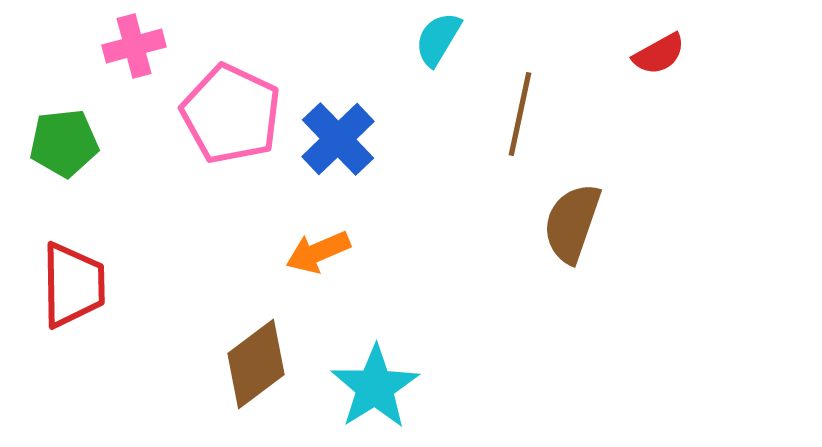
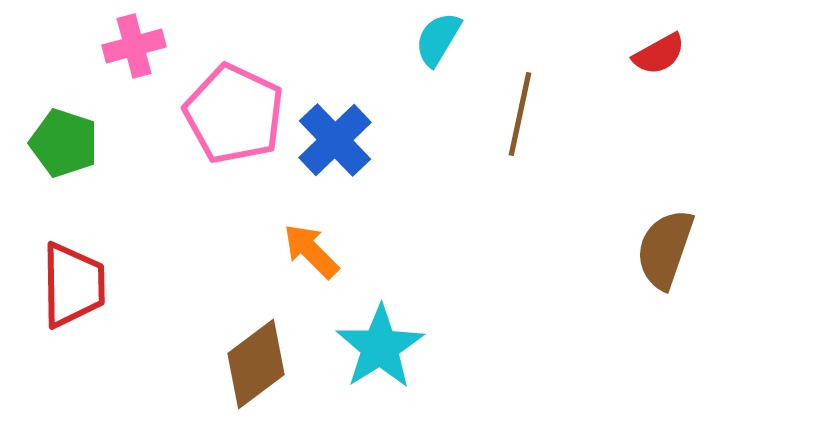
pink pentagon: moved 3 px right
blue cross: moved 3 px left, 1 px down
green pentagon: rotated 24 degrees clockwise
brown semicircle: moved 93 px right, 26 px down
orange arrow: moved 7 px left, 1 px up; rotated 68 degrees clockwise
cyan star: moved 5 px right, 40 px up
